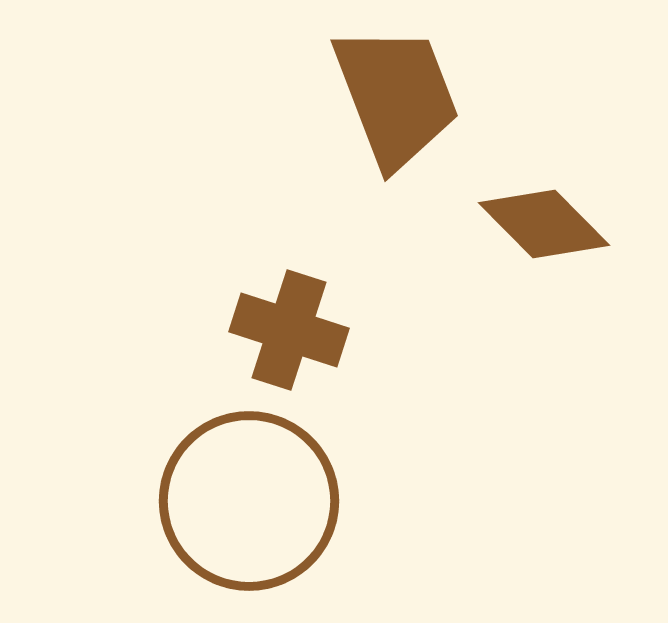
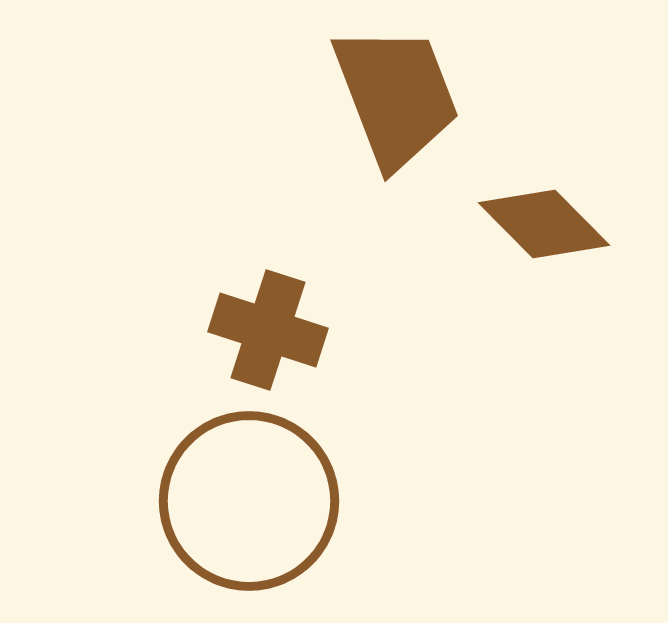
brown cross: moved 21 px left
